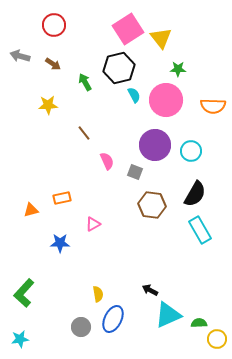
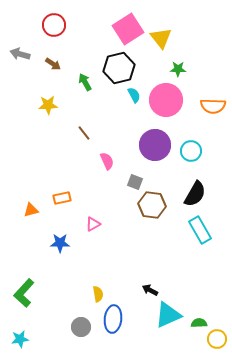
gray arrow: moved 2 px up
gray square: moved 10 px down
blue ellipse: rotated 20 degrees counterclockwise
